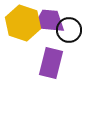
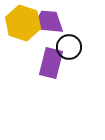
purple trapezoid: moved 1 px left, 1 px down
black circle: moved 17 px down
